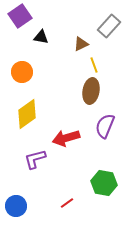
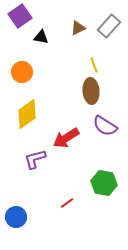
brown triangle: moved 3 px left, 16 px up
brown ellipse: rotated 15 degrees counterclockwise
purple semicircle: rotated 80 degrees counterclockwise
red arrow: rotated 16 degrees counterclockwise
blue circle: moved 11 px down
